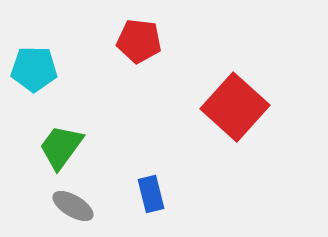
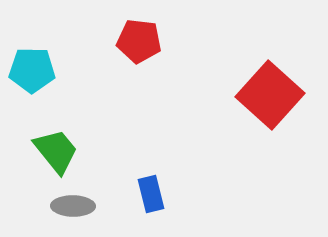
cyan pentagon: moved 2 px left, 1 px down
red square: moved 35 px right, 12 px up
green trapezoid: moved 5 px left, 4 px down; rotated 105 degrees clockwise
gray ellipse: rotated 30 degrees counterclockwise
